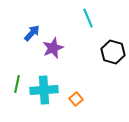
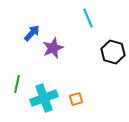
cyan cross: moved 8 px down; rotated 16 degrees counterclockwise
orange square: rotated 24 degrees clockwise
